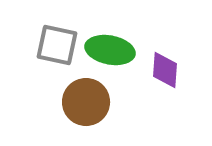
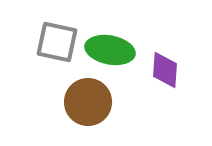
gray square: moved 3 px up
brown circle: moved 2 px right
